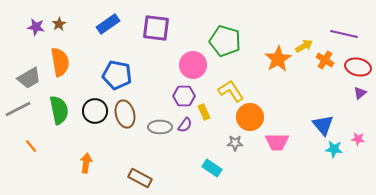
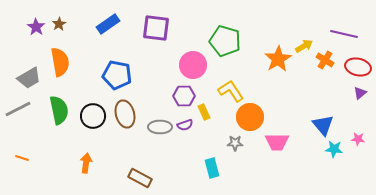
purple star: rotated 24 degrees clockwise
black circle: moved 2 px left, 5 px down
purple semicircle: rotated 35 degrees clockwise
orange line: moved 9 px left, 12 px down; rotated 32 degrees counterclockwise
cyan rectangle: rotated 42 degrees clockwise
